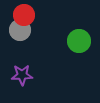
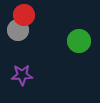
gray circle: moved 2 px left
